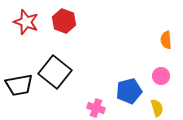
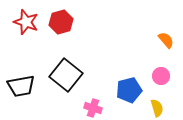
red hexagon: moved 3 px left, 1 px down; rotated 25 degrees clockwise
orange semicircle: rotated 144 degrees clockwise
black square: moved 11 px right, 3 px down
black trapezoid: moved 2 px right, 1 px down
blue pentagon: moved 1 px up
pink cross: moved 3 px left
